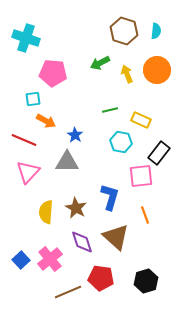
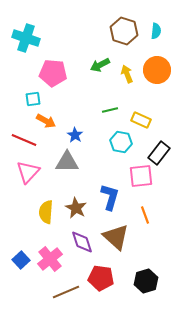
green arrow: moved 2 px down
brown line: moved 2 px left
